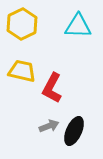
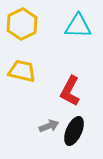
red L-shape: moved 18 px right, 3 px down
